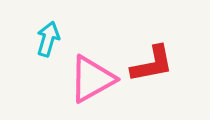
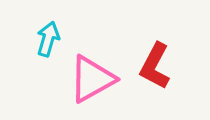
red L-shape: moved 3 px right, 2 px down; rotated 129 degrees clockwise
